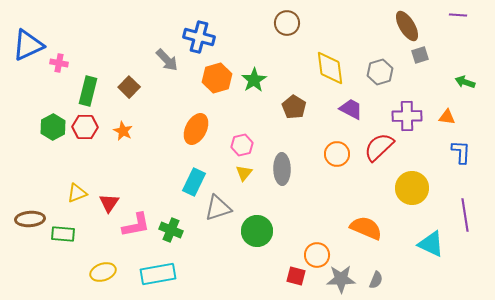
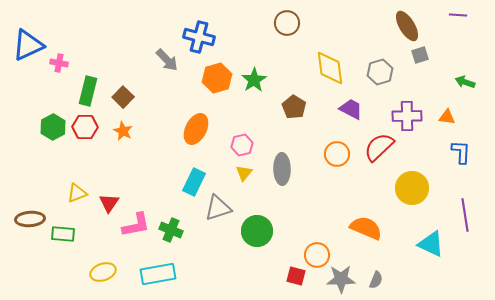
brown square at (129, 87): moved 6 px left, 10 px down
